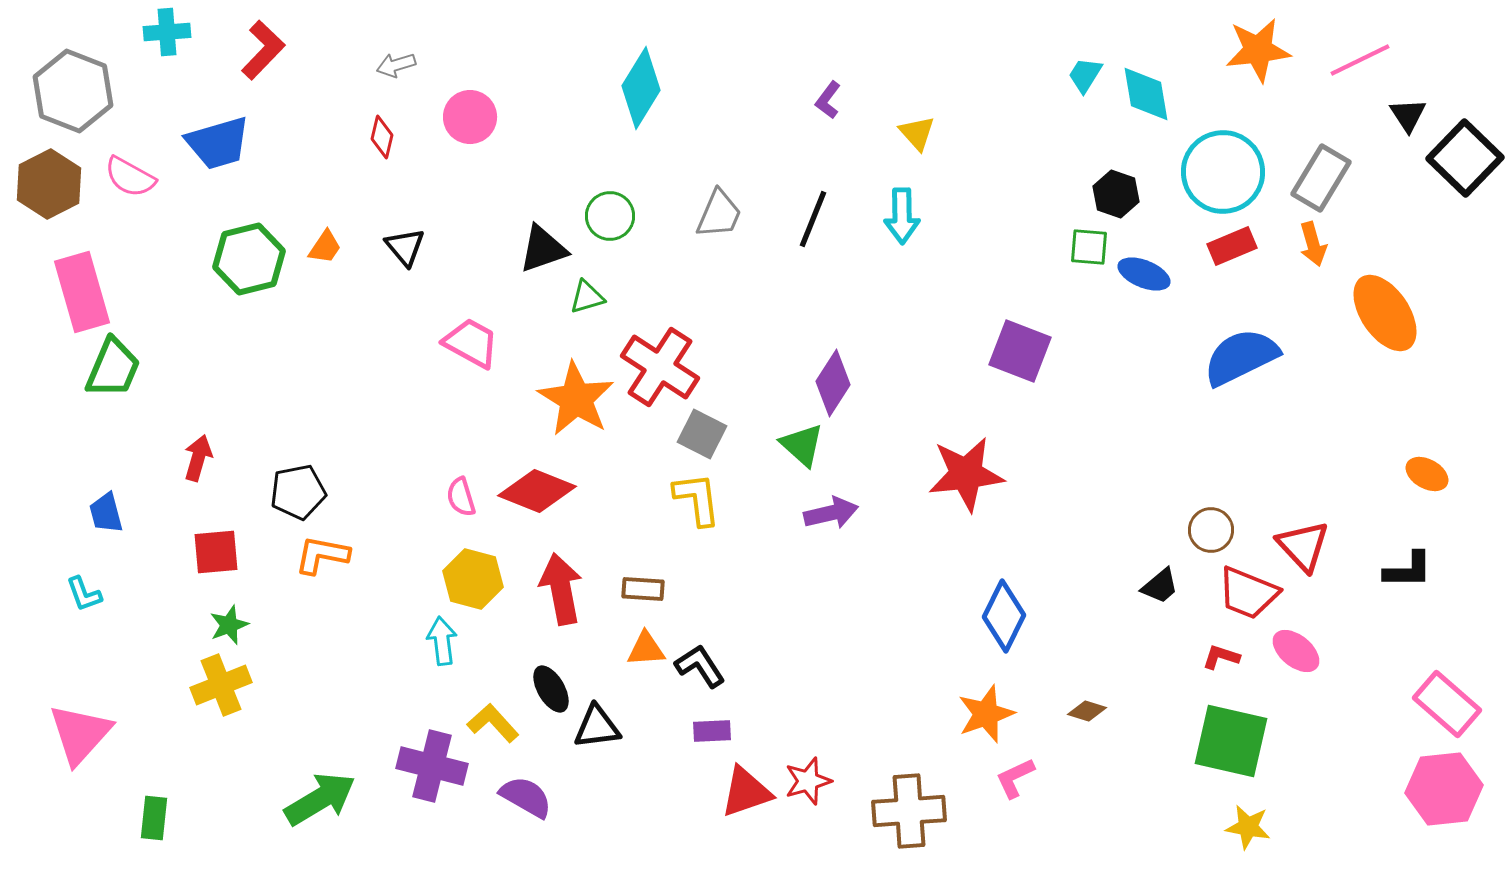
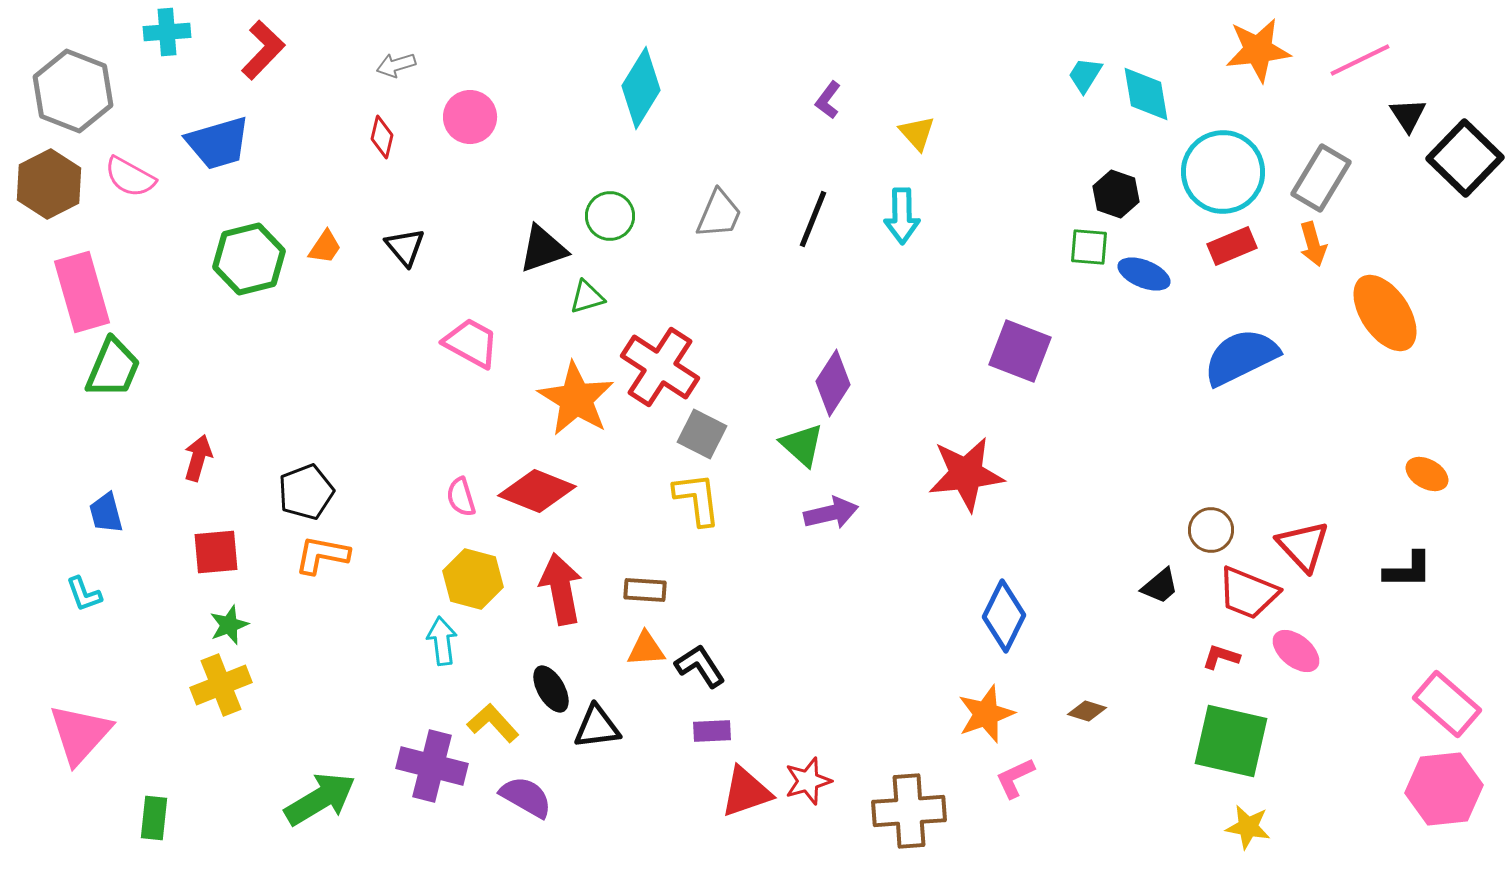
black pentagon at (298, 492): moved 8 px right; rotated 10 degrees counterclockwise
brown rectangle at (643, 589): moved 2 px right, 1 px down
